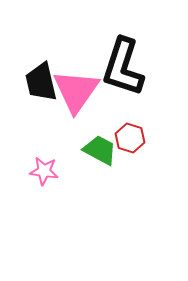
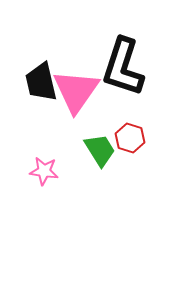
green trapezoid: rotated 30 degrees clockwise
